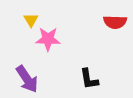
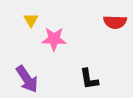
pink star: moved 6 px right
